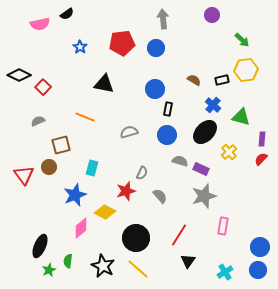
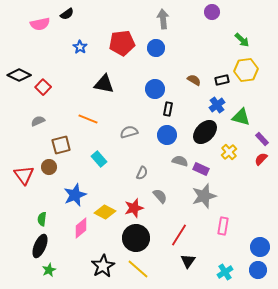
purple circle at (212, 15): moved 3 px up
blue cross at (213, 105): moved 4 px right; rotated 14 degrees clockwise
orange line at (85, 117): moved 3 px right, 2 px down
purple rectangle at (262, 139): rotated 48 degrees counterclockwise
cyan rectangle at (92, 168): moved 7 px right, 9 px up; rotated 56 degrees counterclockwise
red star at (126, 191): moved 8 px right, 17 px down
green semicircle at (68, 261): moved 26 px left, 42 px up
black star at (103, 266): rotated 15 degrees clockwise
